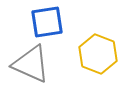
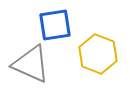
blue square: moved 8 px right, 3 px down
